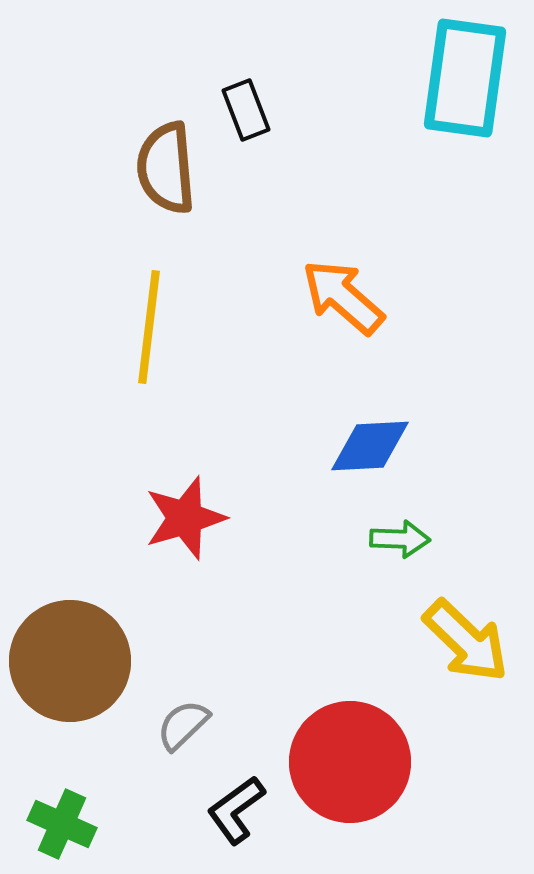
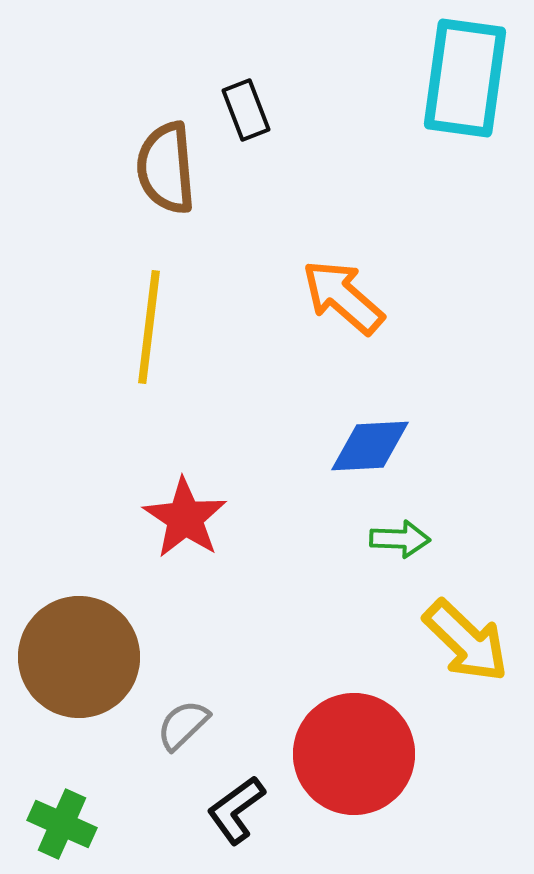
red star: rotated 22 degrees counterclockwise
brown circle: moved 9 px right, 4 px up
red circle: moved 4 px right, 8 px up
